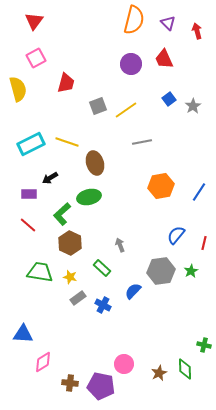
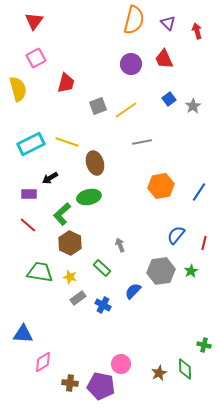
pink circle at (124, 364): moved 3 px left
